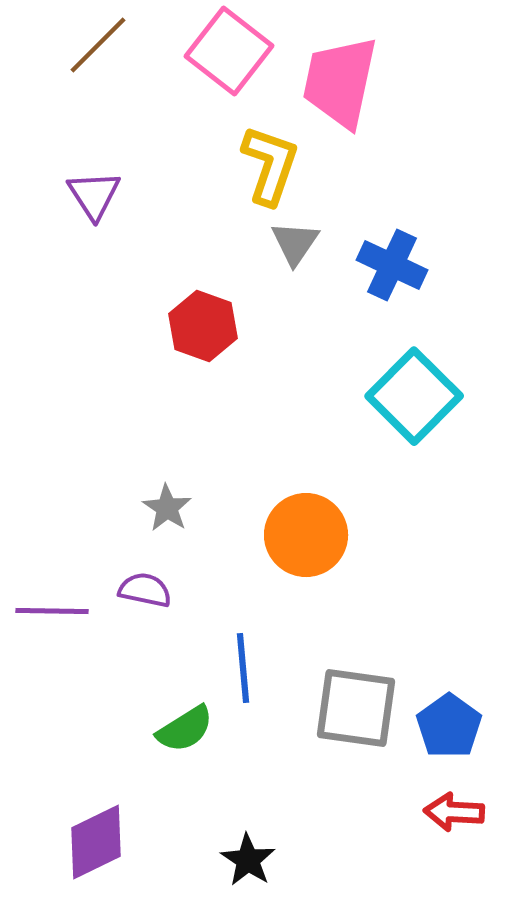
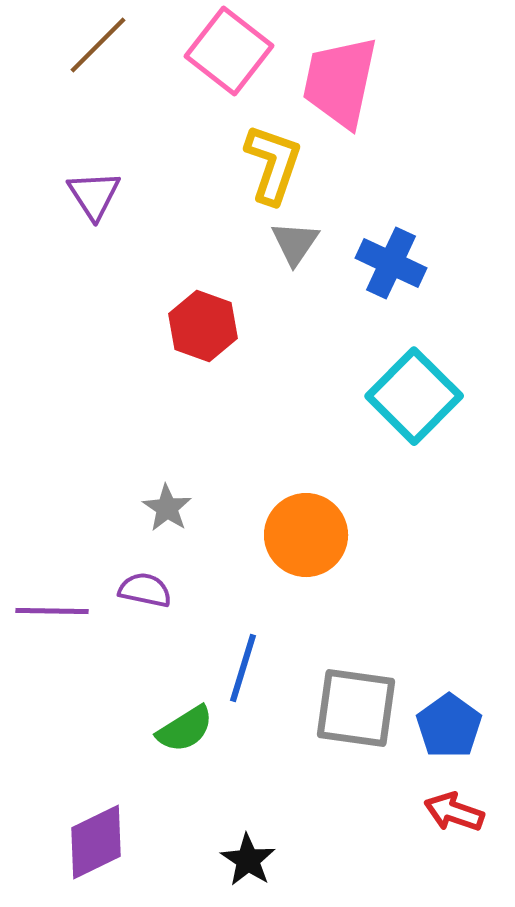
yellow L-shape: moved 3 px right, 1 px up
blue cross: moved 1 px left, 2 px up
blue line: rotated 22 degrees clockwise
red arrow: rotated 16 degrees clockwise
